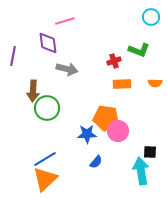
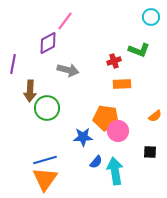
pink line: rotated 36 degrees counterclockwise
purple diamond: rotated 70 degrees clockwise
purple line: moved 8 px down
gray arrow: moved 1 px right, 1 px down
orange semicircle: moved 33 px down; rotated 40 degrees counterclockwise
brown arrow: moved 3 px left
blue star: moved 4 px left, 3 px down
blue line: moved 1 px down; rotated 15 degrees clockwise
cyan arrow: moved 26 px left
orange triangle: rotated 12 degrees counterclockwise
